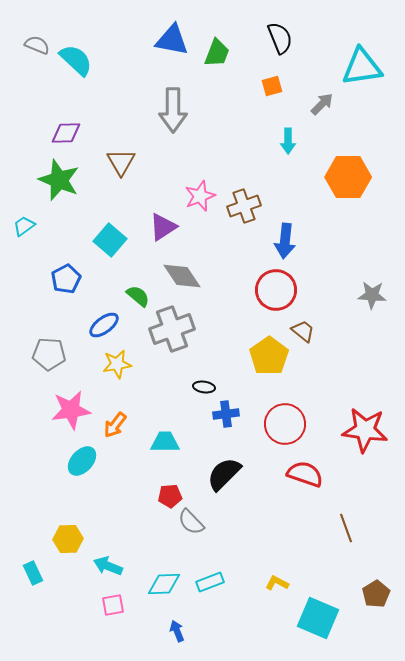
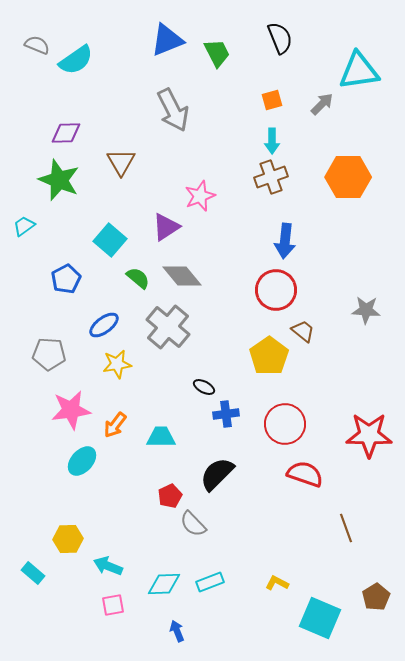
blue triangle at (172, 40): moved 5 px left; rotated 33 degrees counterclockwise
green trapezoid at (217, 53): rotated 48 degrees counterclockwise
cyan semicircle at (76, 60): rotated 102 degrees clockwise
cyan triangle at (362, 67): moved 3 px left, 4 px down
orange square at (272, 86): moved 14 px down
gray arrow at (173, 110): rotated 27 degrees counterclockwise
cyan arrow at (288, 141): moved 16 px left
brown cross at (244, 206): moved 27 px right, 29 px up
purple triangle at (163, 227): moved 3 px right
gray diamond at (182, 276): rotated 6 degrees counterclockwise
gray star at (372, 295): moved 6 px left, 15 px down
green semicircle at (138, 296): moved 18 px up
gray cross at (172, 329): moved 4 px left, 2 px up; rotated 30 degrees counterclockwise
black ellipse at (204, 387): rotated 20 degrees clockwise
red star at (365, 430): moved 4 px right, 5 px down; rotated 6 degrees counterclockwise
cyan trapezoid at (165, 442): moved 4 px left, 5 px up
black semicircle at (224, 474): moved 7 px left
red pentagon at (170, 496): rotated 20 degrees counterclockwise
gray semicircle at (191, 522): moved 2 px right, 2 px down
cyan rectangle at (33, 573): rotated 25 degrees counterclockwise
brown pentagon at (376, 594): moved 3 px down
cyan square at (318, 618): moved 2 px right
